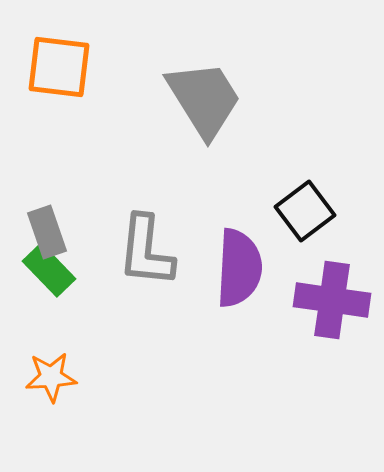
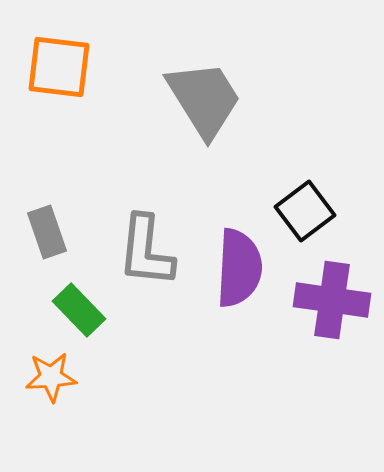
green rectangle: moved 30 px right, 40 px down
